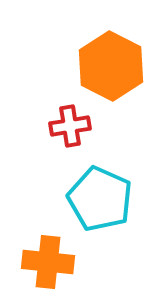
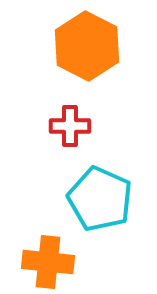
orange hexagon: moved 24 px left, 20 px up
red cross: rotated 9 degrees clockwise
